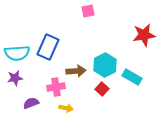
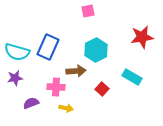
red star: moved 2 px left, 2 px down
cyan semicircle: moved 1 px up; rotated 20 degrees clockwise
cyan hexagon: moved 9 px left, 15 px up
pink cross: rotated 12 degrees clockwise
